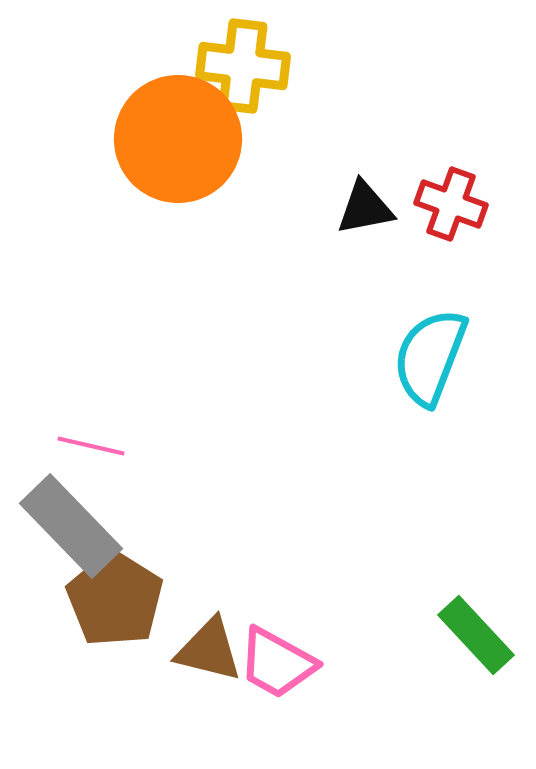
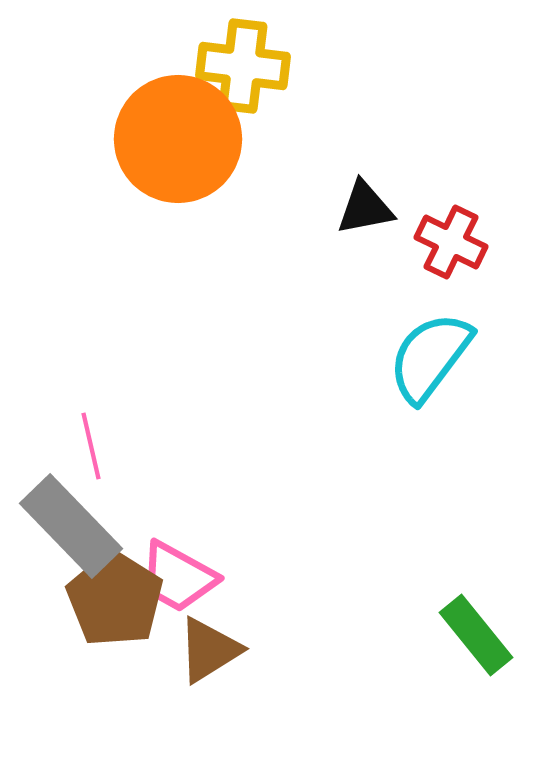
red cross: moved 38 px down; rotated 6 degrees clockwise
cyan semicircle: rotated 16 degrees clockwise
pink line: rotated 64 degrees clockwise
green rectangle: rotated 4 degrees clockwise
brown triangle: rotated 46 degrees counterclockwise
pink trapezoid: moved 99 px left, 86 px up
